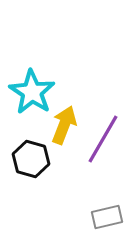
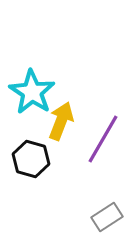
yellow arrow: moved 3 px left, 4 px up
gray rectangle: rotated 20 degrees counterclockwise
